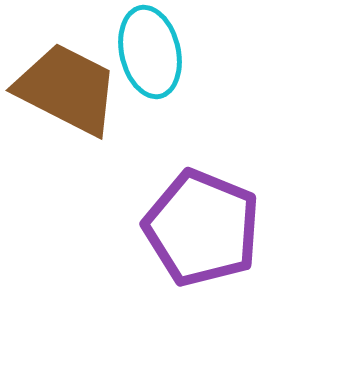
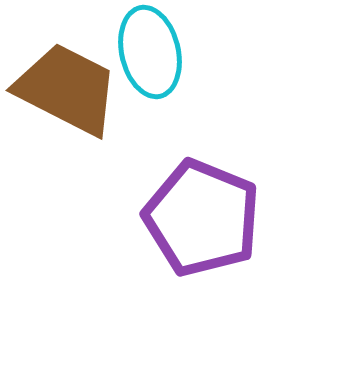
purple pentagon: moved 10 px up
